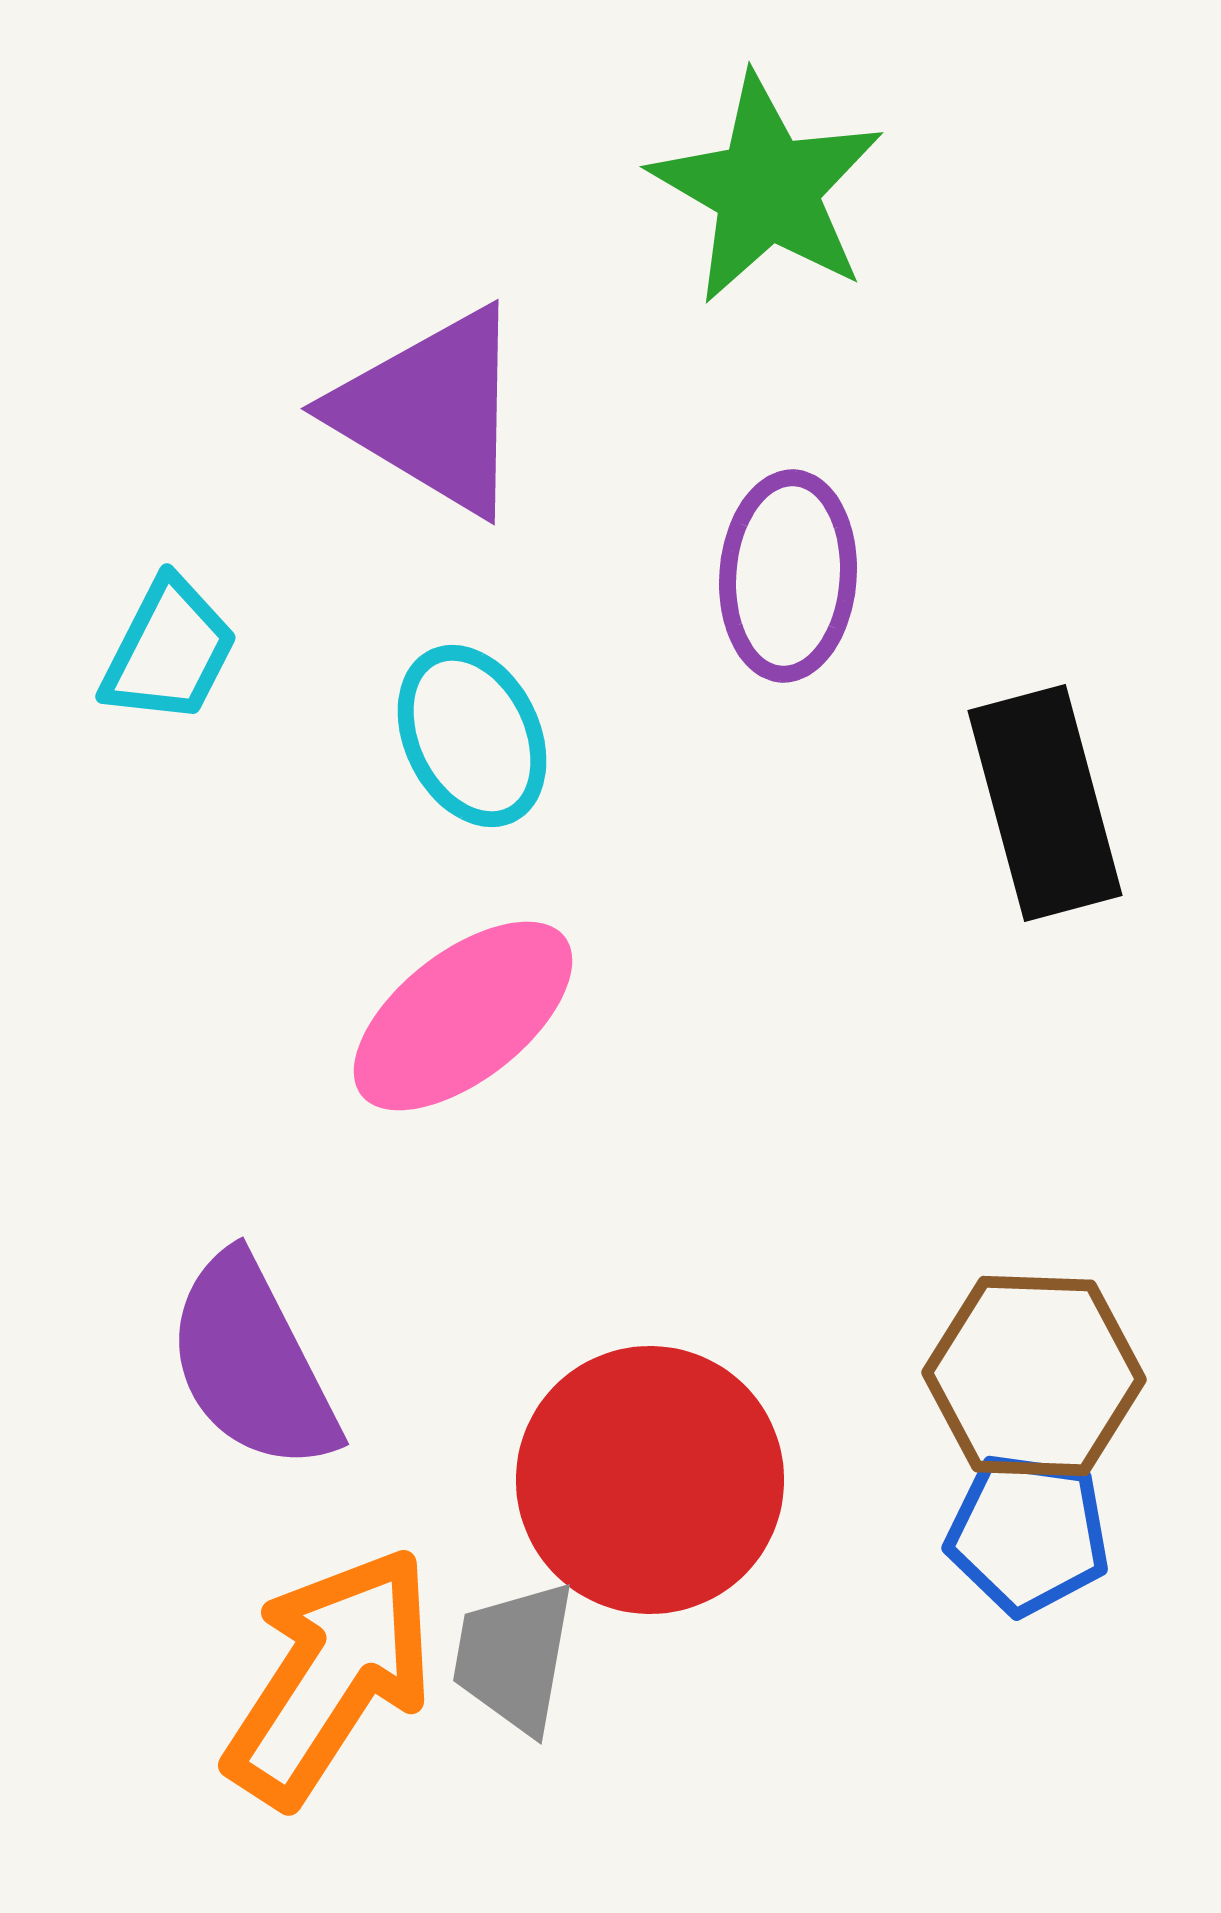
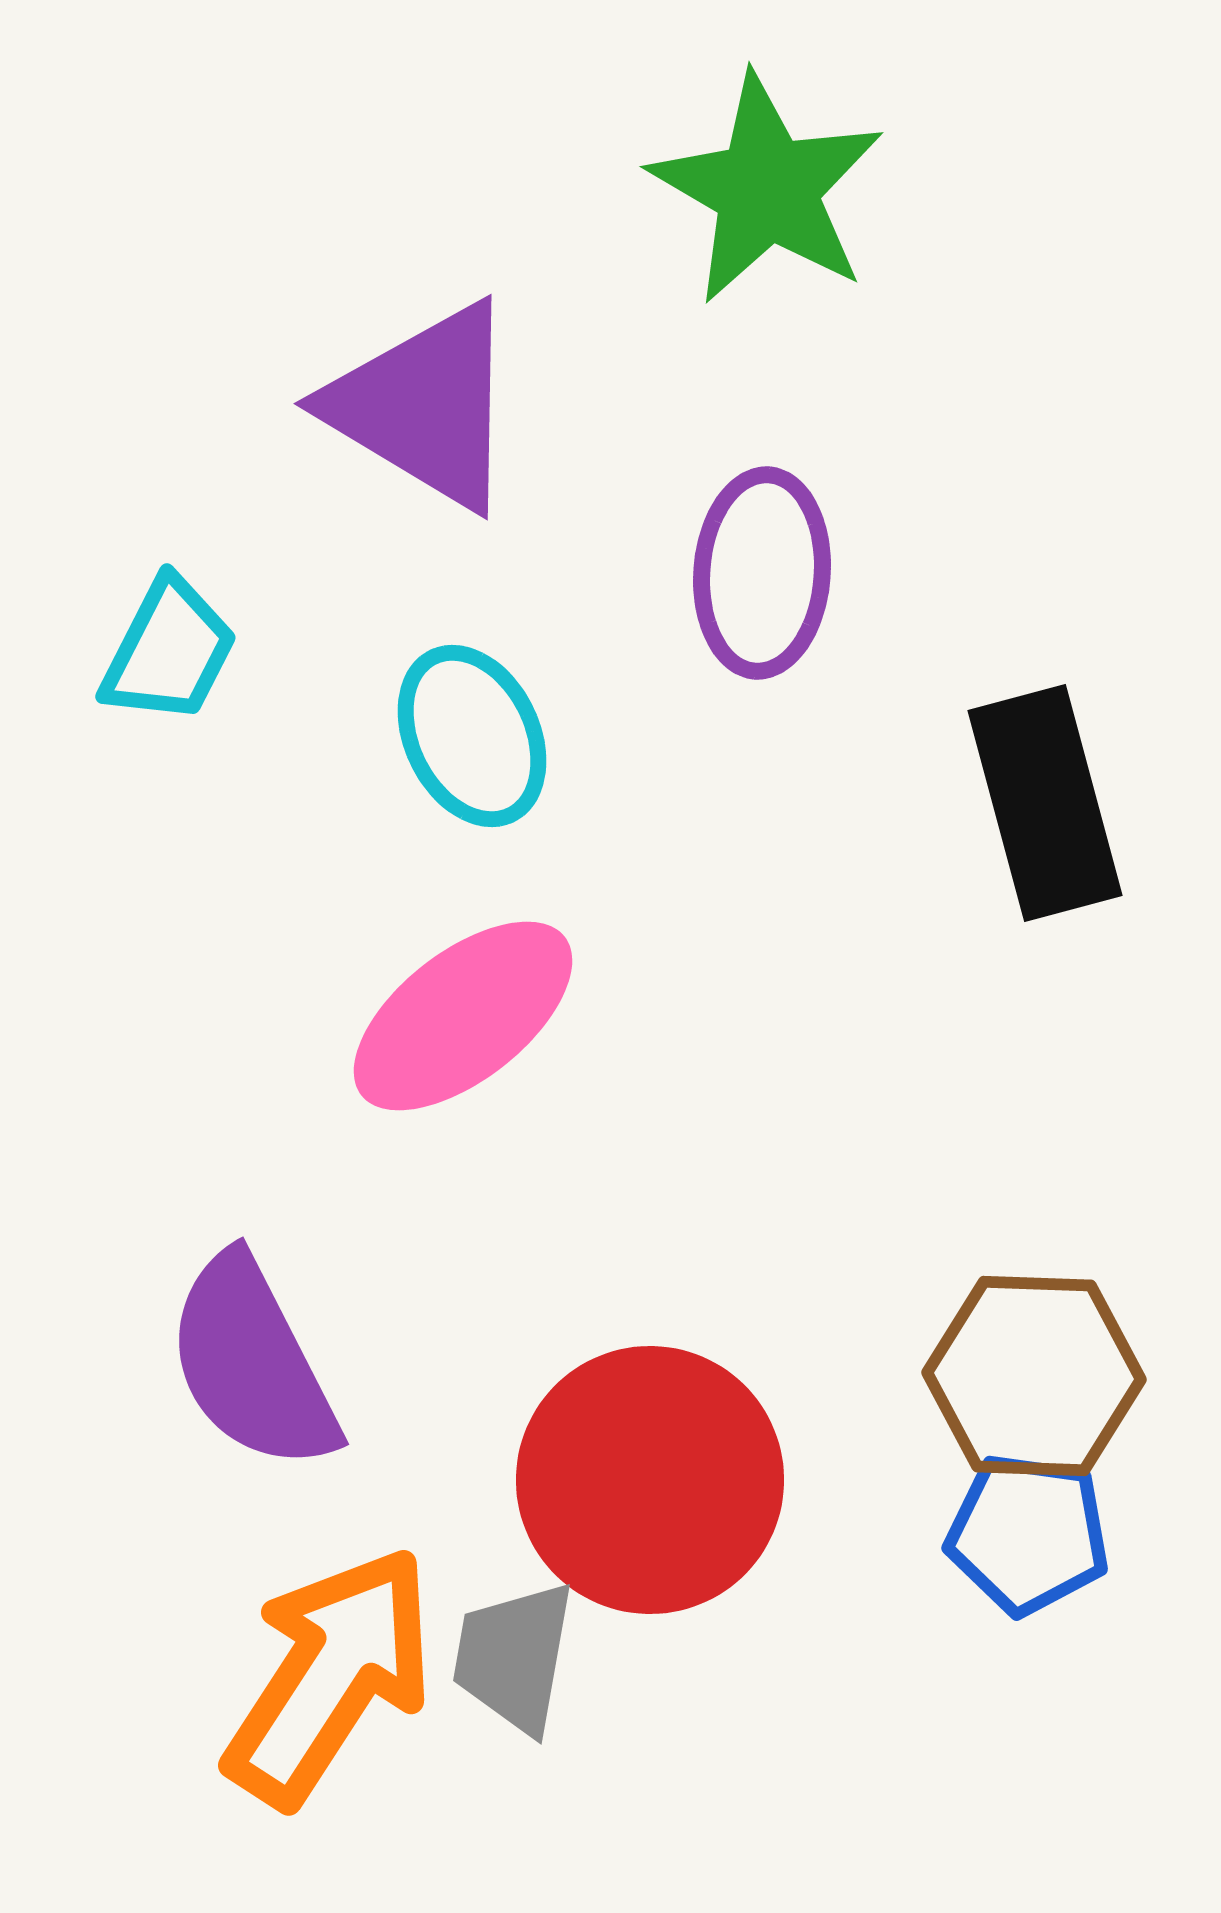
purple triangle: moved 7 px left, 5 px up
purple ellipse: moved 26 px left, 3 px up
